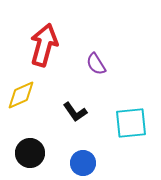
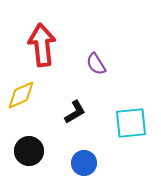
red arrow: moved 2 px left; rotated 21 degrees counterclockwise
black L-shape: rotated 85 degrees counterclockwise
black circle: moved 1 px left, 2 px up
blue circle: moved 1 px right
